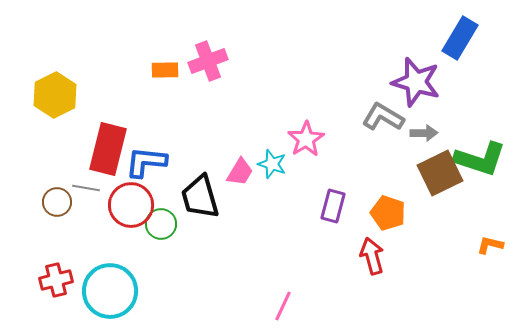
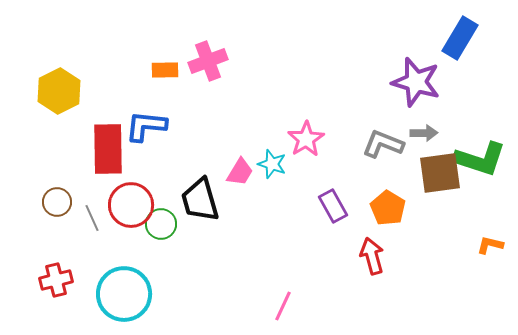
yellow hexagon: moved 4 px right, 4 px up
gray L-shape: moved 27 px down; rotated 9 degrees counterclockwise
red rectangle: rotated 15 degrees counterclockwise
blue L-shape: moved 36 px up
brown square: rotated 18 degrees clockwise
gray line: moved 6 px right, 30 px down; rotated 56 degrees clockwise
black trapezoid: moved 3 px down
purple rectangle: rotated 44 degrees counterclockwise
orange pentagon: moved 5 px up; rotated 12 degrees clockwise
cyan circle: moved 14 px right, 3 px down
